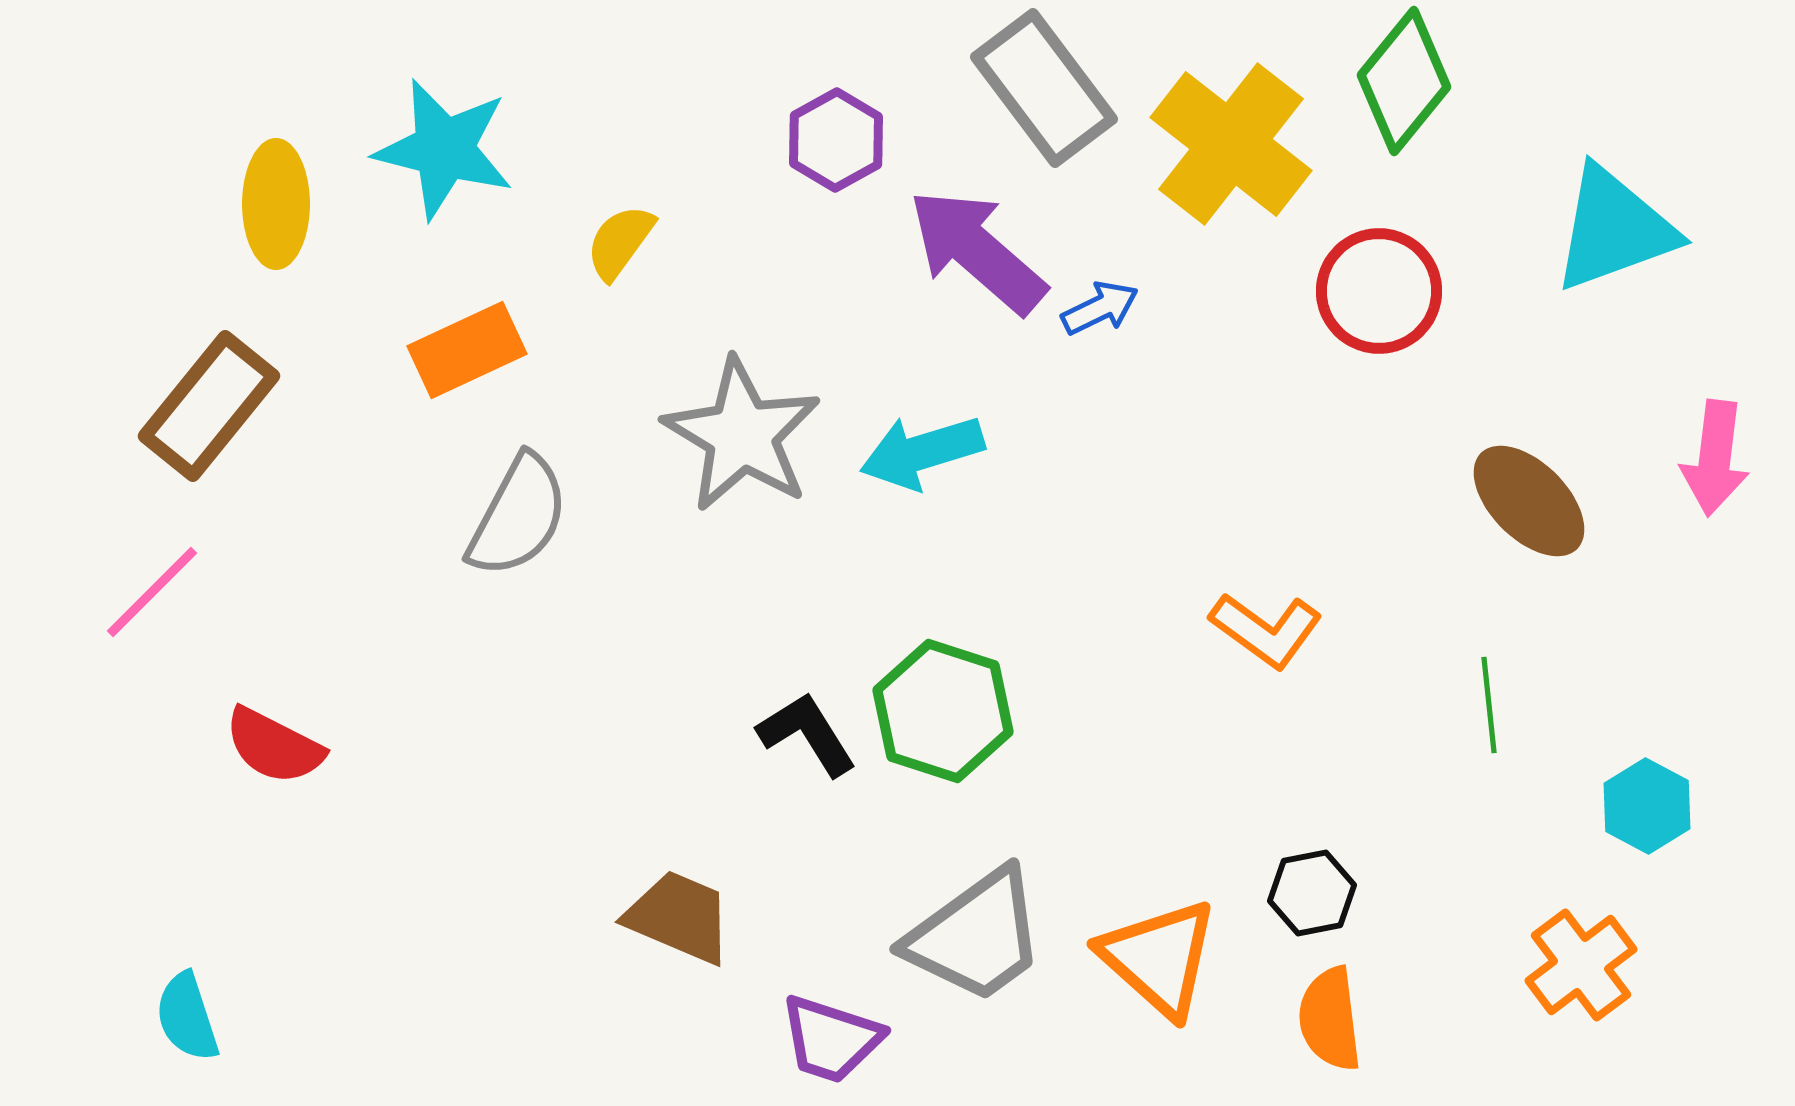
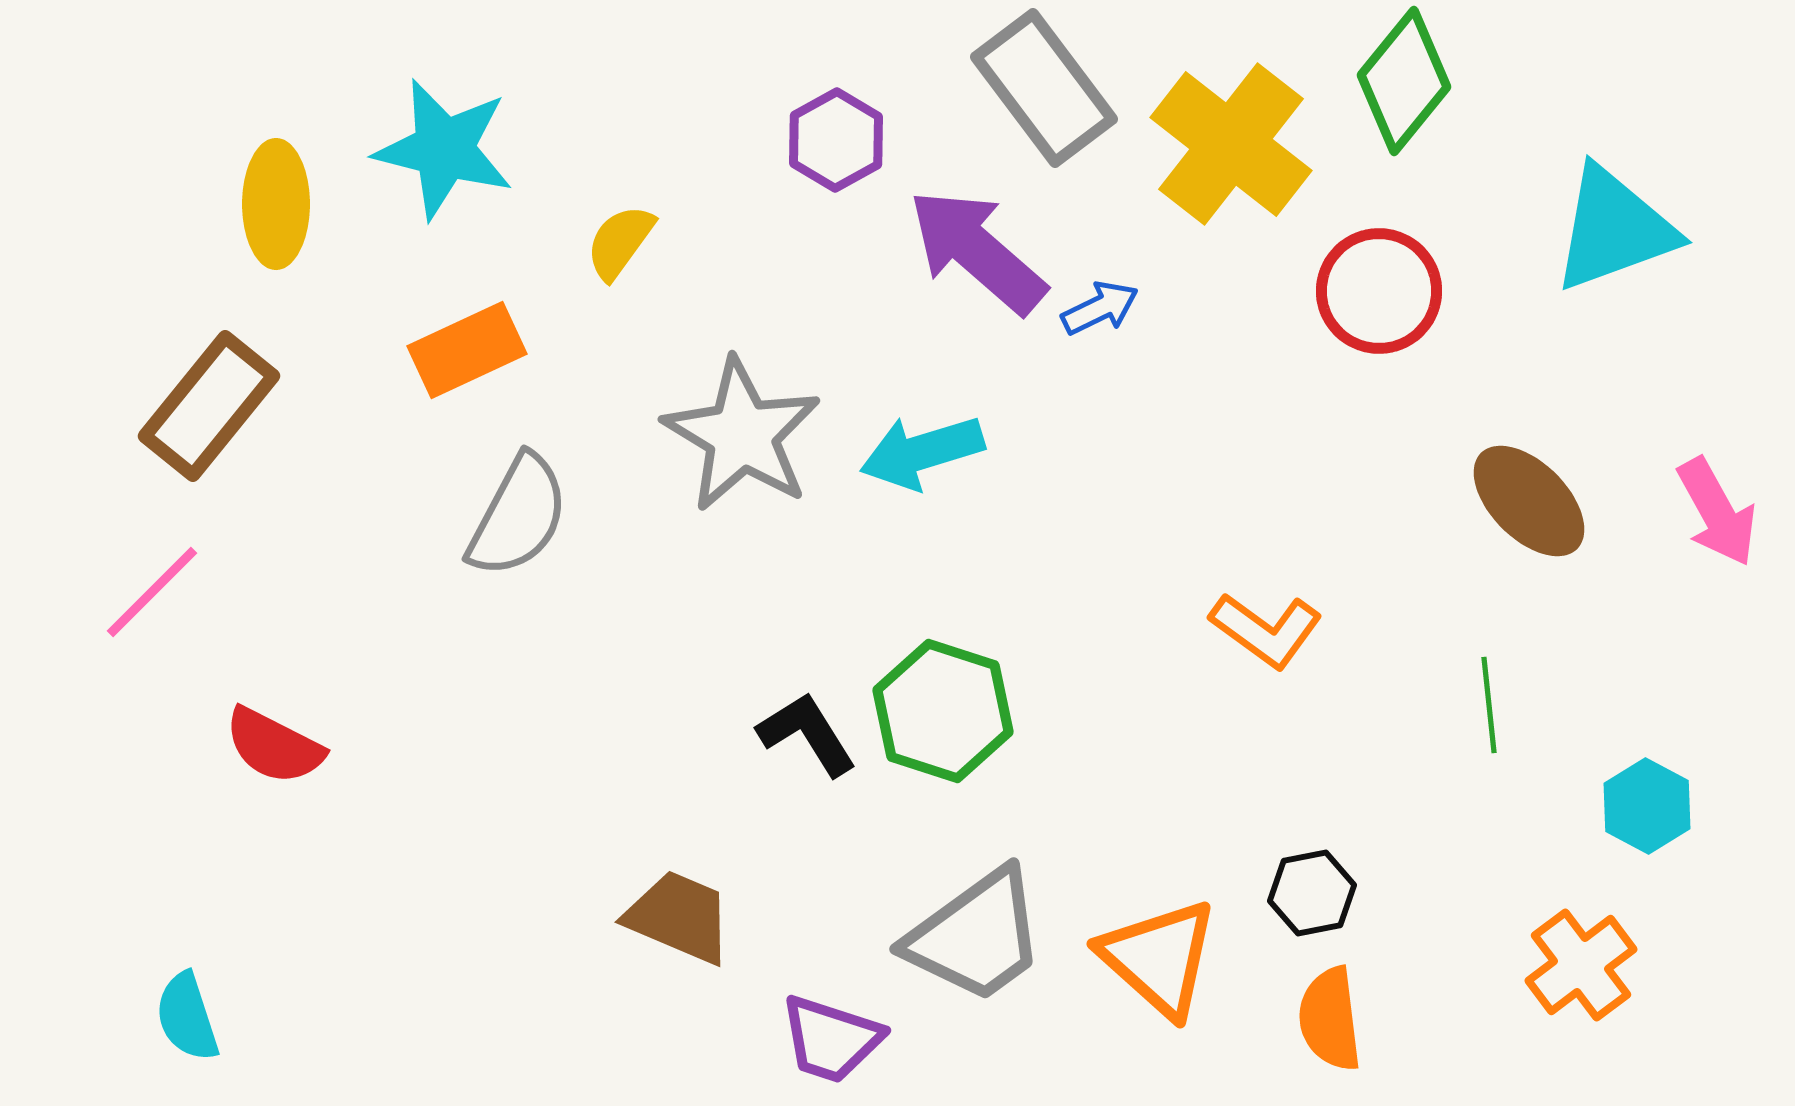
pink arrow: moved 2 px right, 54 px down; rotated 36 degrees counterclockwise
